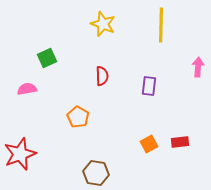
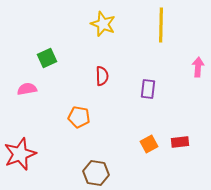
purple rectangle: moved 1 px left, 3 px down
orange pentagon: moved 1 px right; rotated 20 degrees counterclockwise
